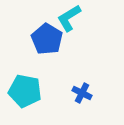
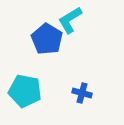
cyan L-shape: moved 1 px right, 2 px down
blue cross: rotated 12 degrees counterclockwise
